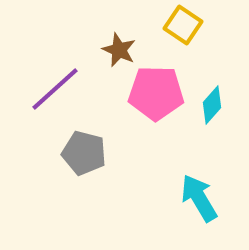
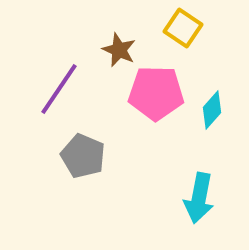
yellow square: moved 3 px down
purple line: moved 4 px right; rotated 14 degrees counterclockwise
cyan diamond: moved 5 px down
gray pentagon: moved 1 px left, 3 px down; rotated 9 degrees clockwise
cyan arrow: rotated 138 degrees counterclockwise
